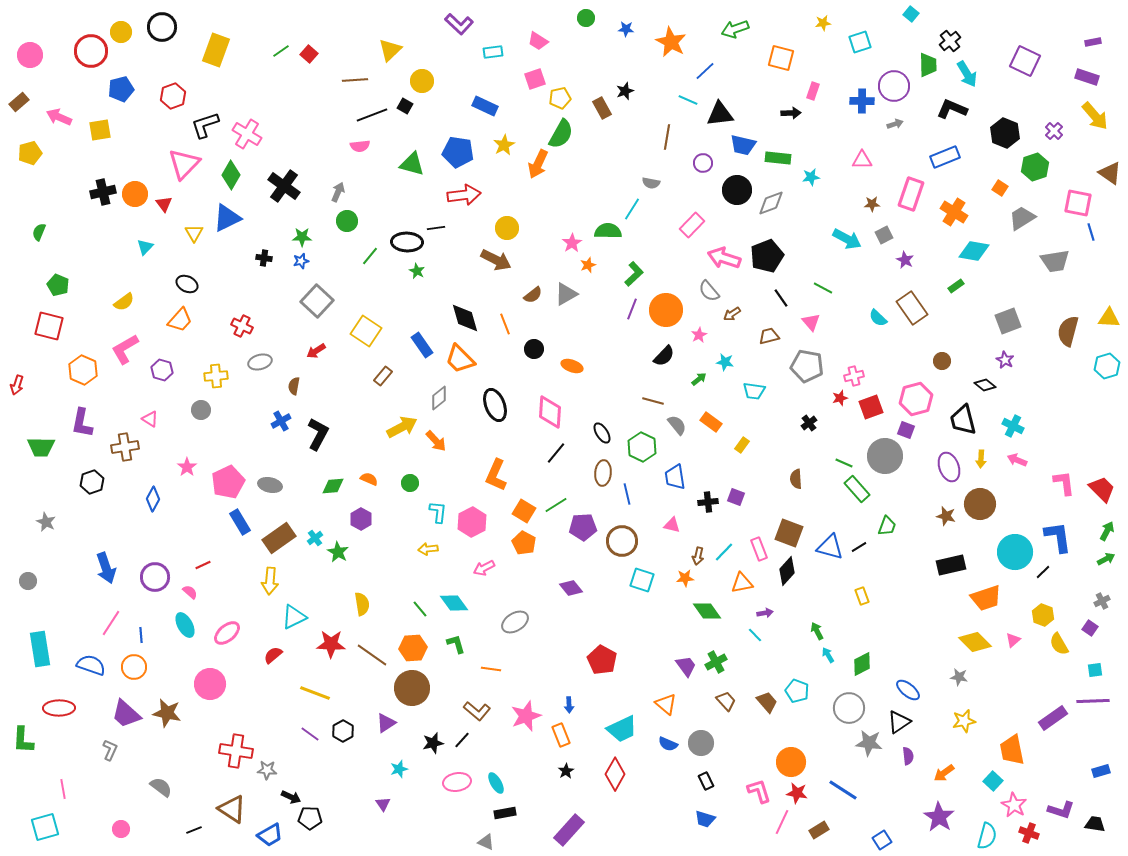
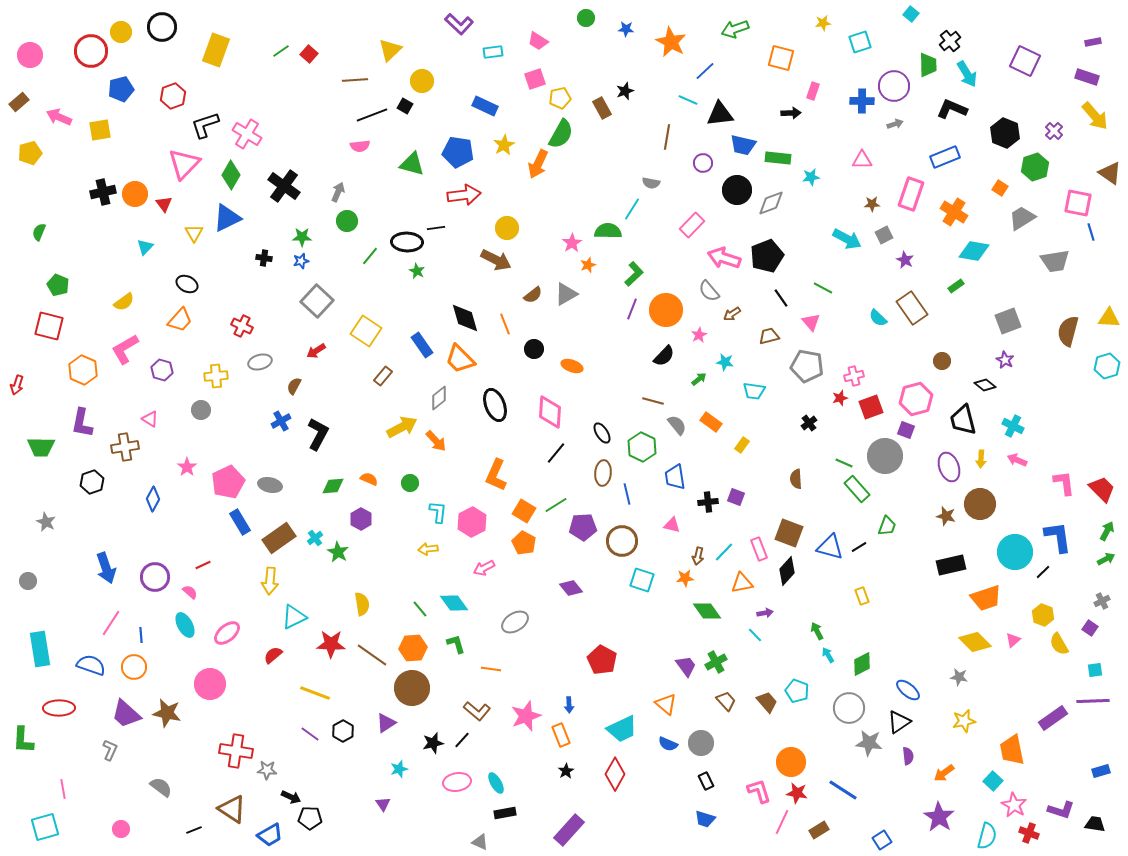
brown semicircle at (294, 386): rotated 18 degrees clockwise
gray triangle at (486, 842): moved 6 px left
